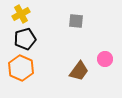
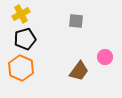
pink circle: moved 2 px up
